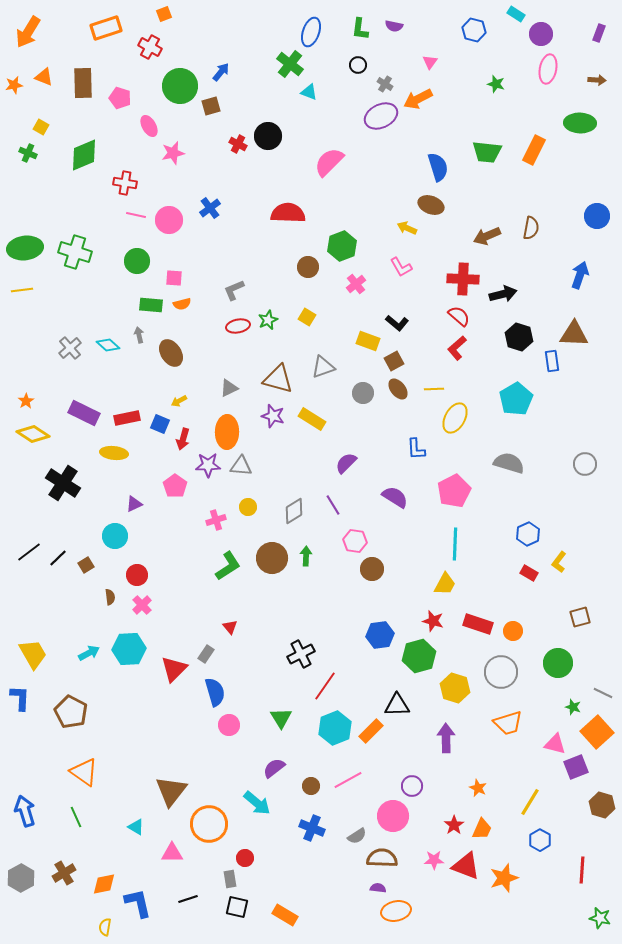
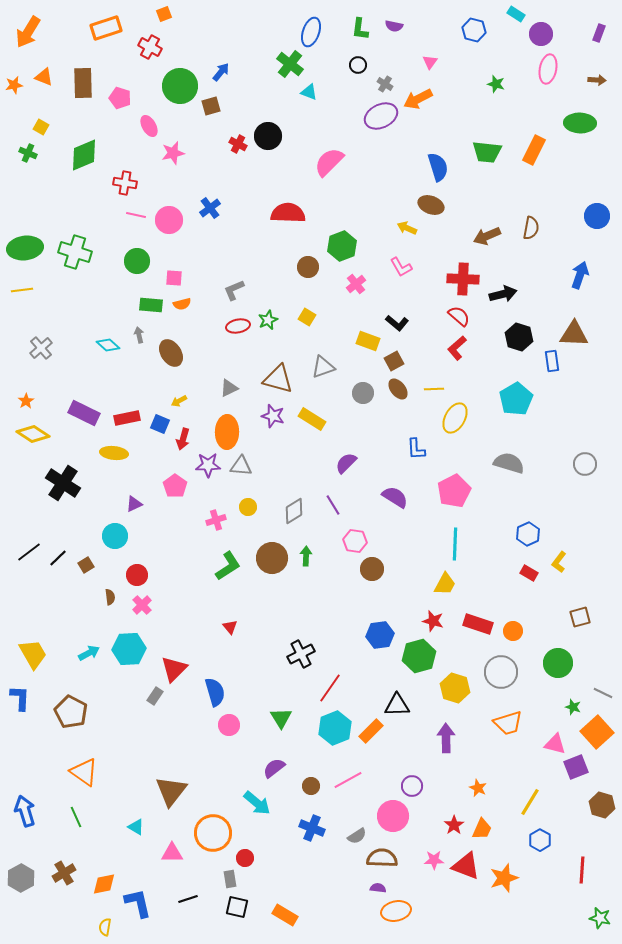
gray cross at (70, 348): moved 29 px left
gray rectangle at (206, 654): moved 51 px left, 42 px down
red line at (325, 686): moved 5 px right, 2 px down
orange circle at (209, 824): moved 4 px right, 9 px down
